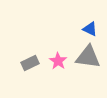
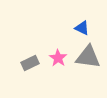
blue triangle: moved 8 px left, 1 px up
pink star: moved 3 px up
